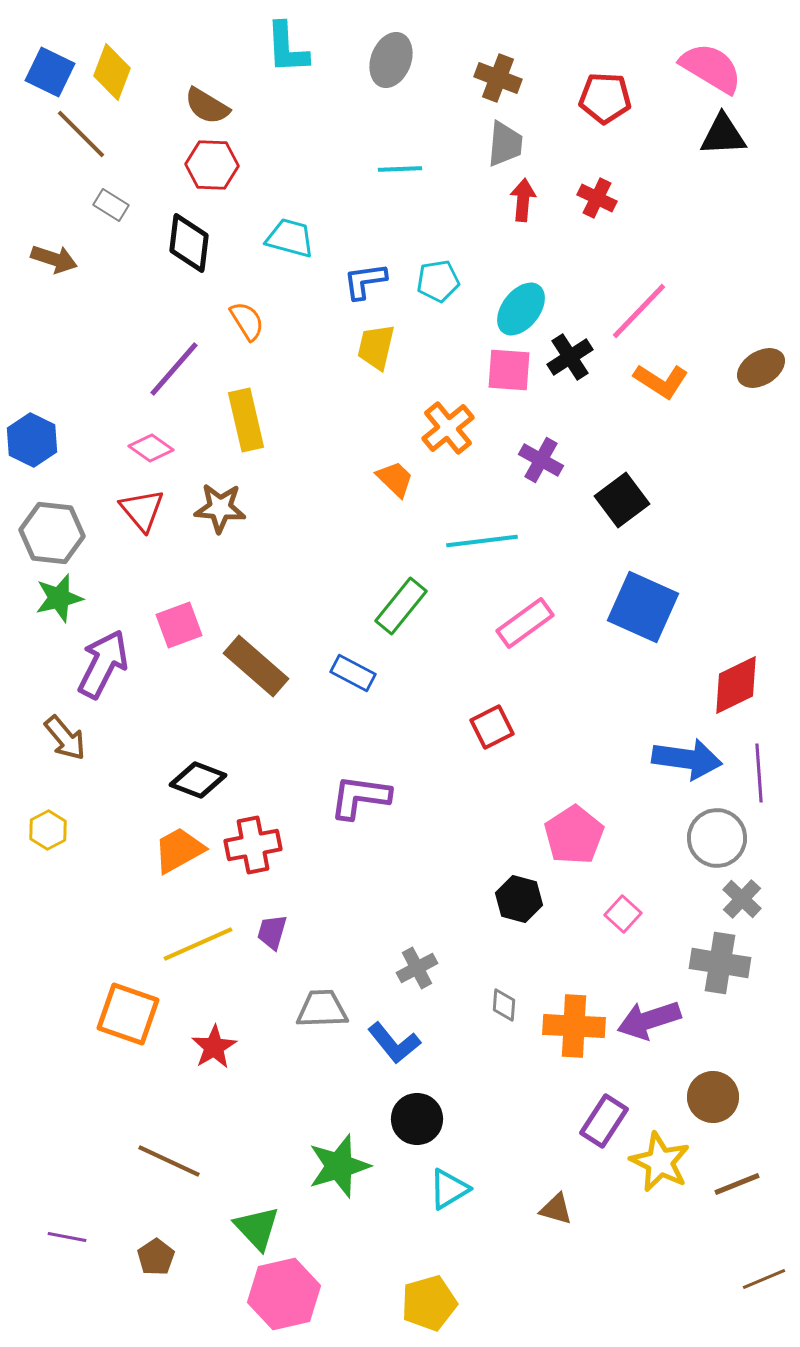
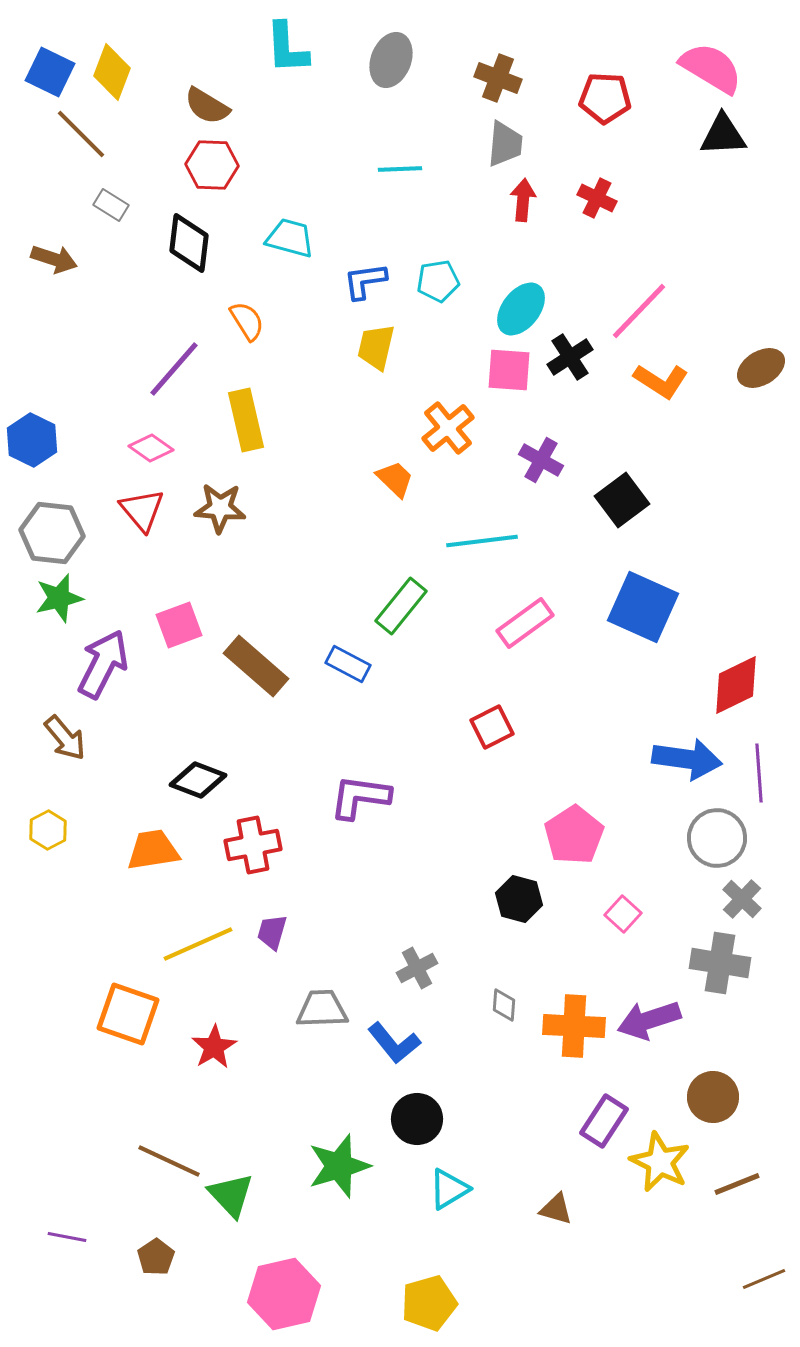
blue rectangle at (353, 673): moved 5 px left, 9 px up
orange trapezoid at (179, 850): moved 26 px left; rotated 20 degrees clockwise
green triangle at (257, 1228): moved 26 px left, 33 px up
